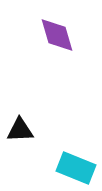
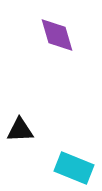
cyan rectangle: moved 2 px left
